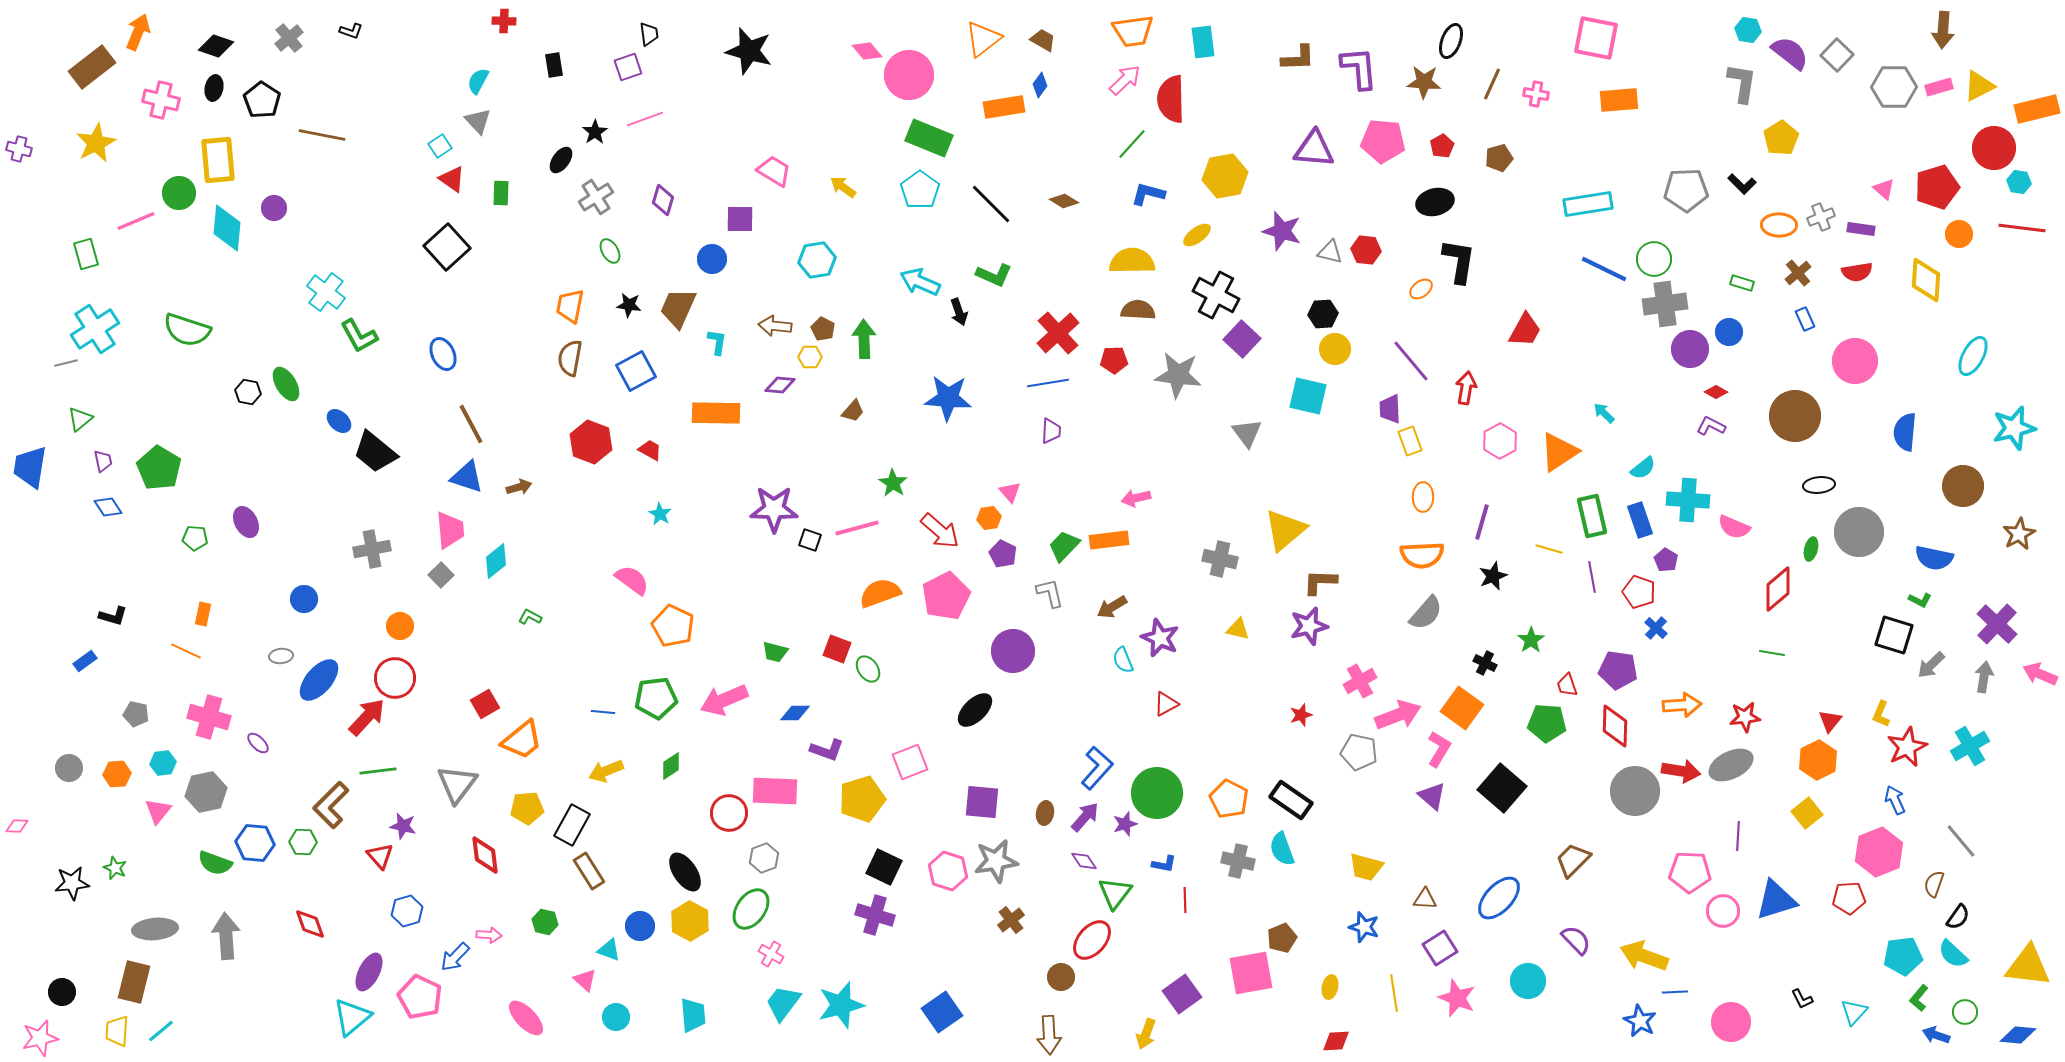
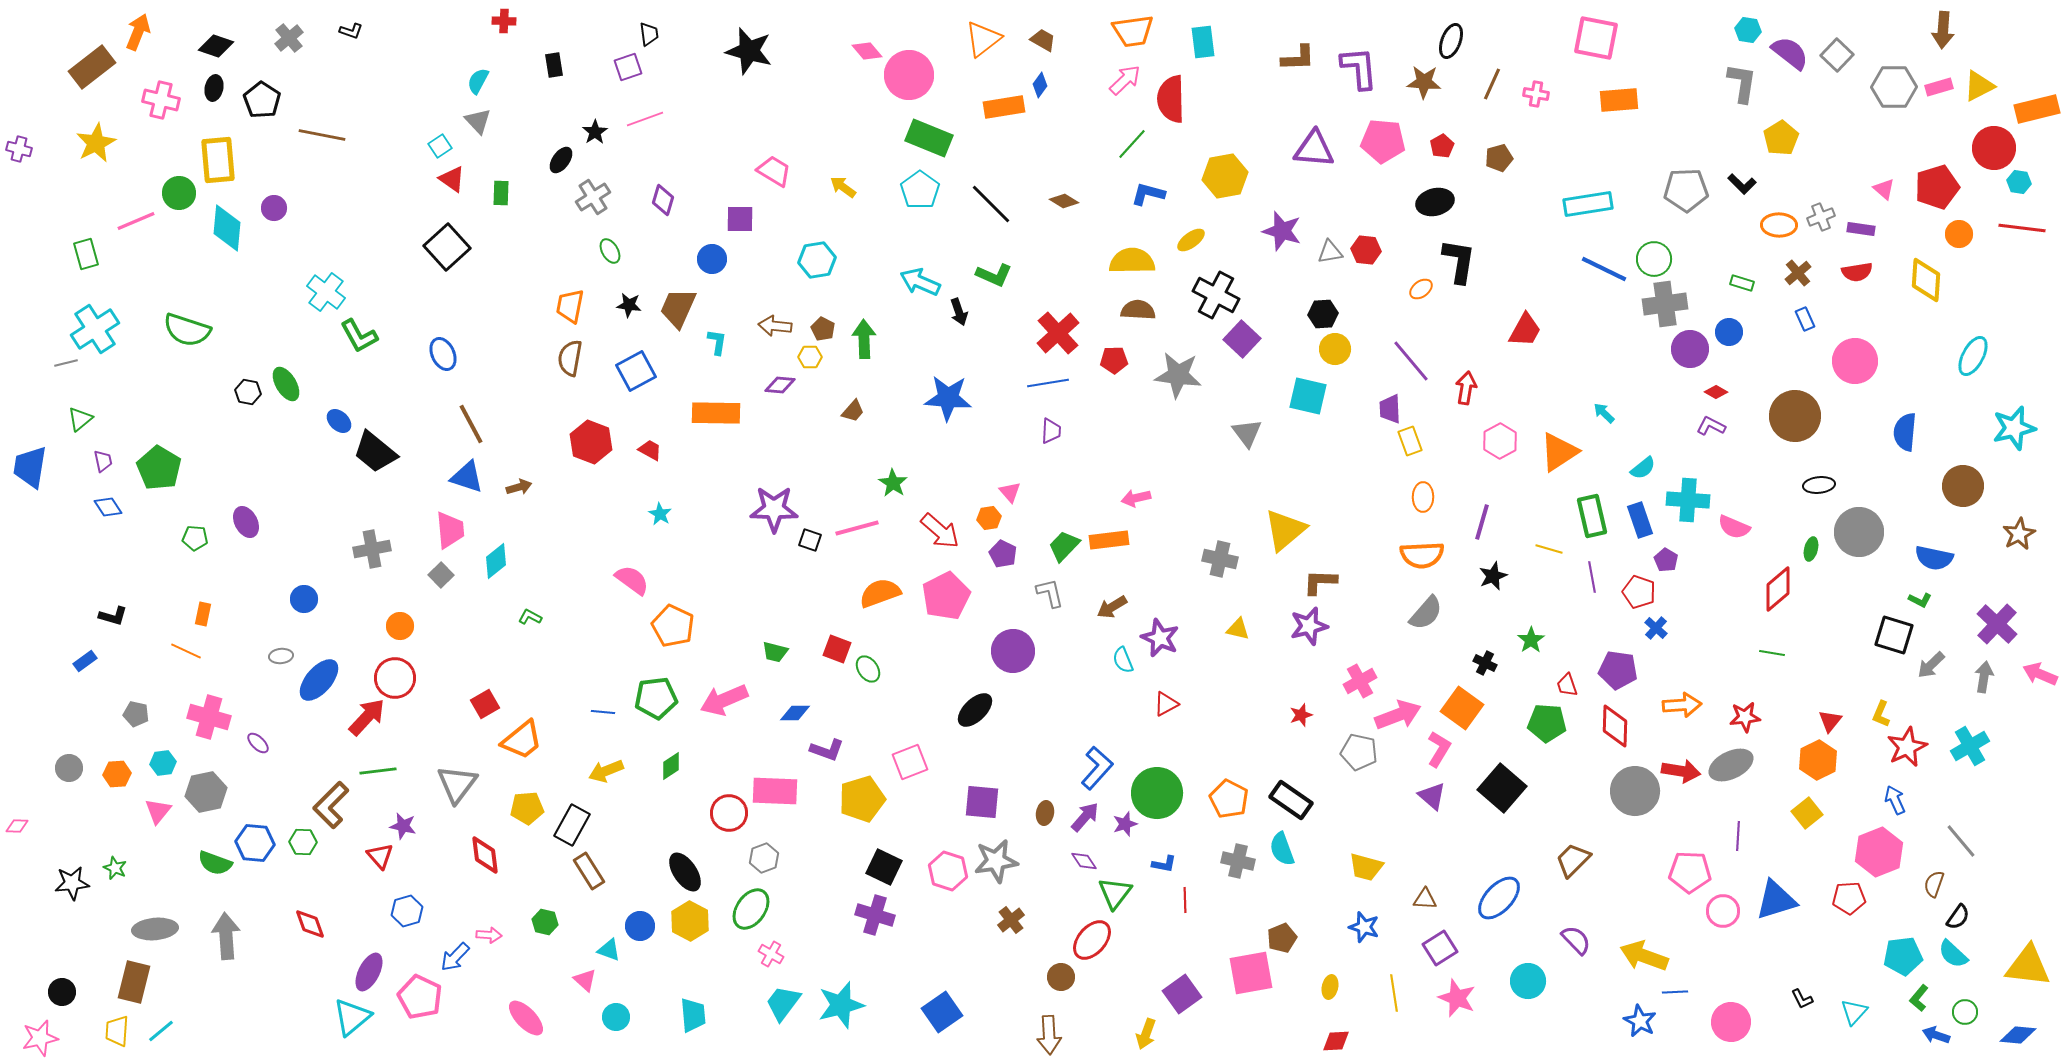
gray cross at (596, 197): moved 3 px left
yellow ellipse at (1197, 235): moved 6 px left, 5 px down
gray triangle at (1330, 252): rotated 24 degrees counterclockwise
